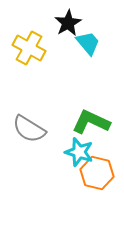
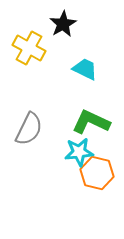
black star: moved 5 px left, 1 px down
cyan trapezoid: moved 3 px left, 26 px down; rotated 24 degrees counterclockwise
gray semicircle: rotated 96 degrees counterclockwise
cyan star: rotated 24 degrees counterclockwise
